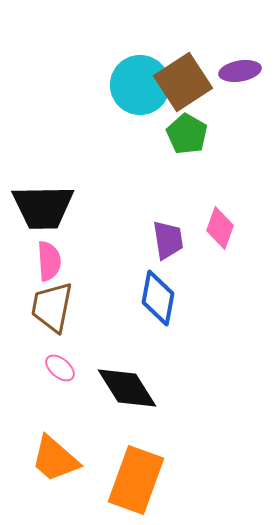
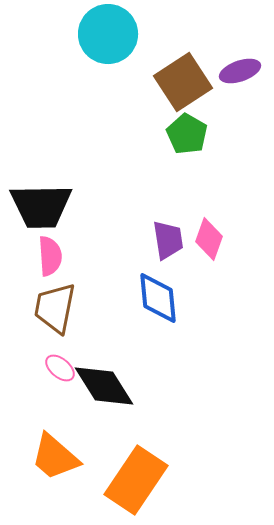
purple ellipse: rotated 9 degrees counterclockwise
cyan circle: moved 32 px left, 51 px up
black trapezoid: moved 2 px left, 1 px up
pink diamond: moved 11 px left, 11 px down
pink semicircle: moved 1 px right, 5 px up
blue diamond: rotated 16 degrees counterclockwise
brown trapezoid: moved 3 px right, 1 px down
black diamond: moved 23 px left, 2 px up
orange trapezoid: moved 2 px up
orange rectangle: rotated 14 degrees clockwise
